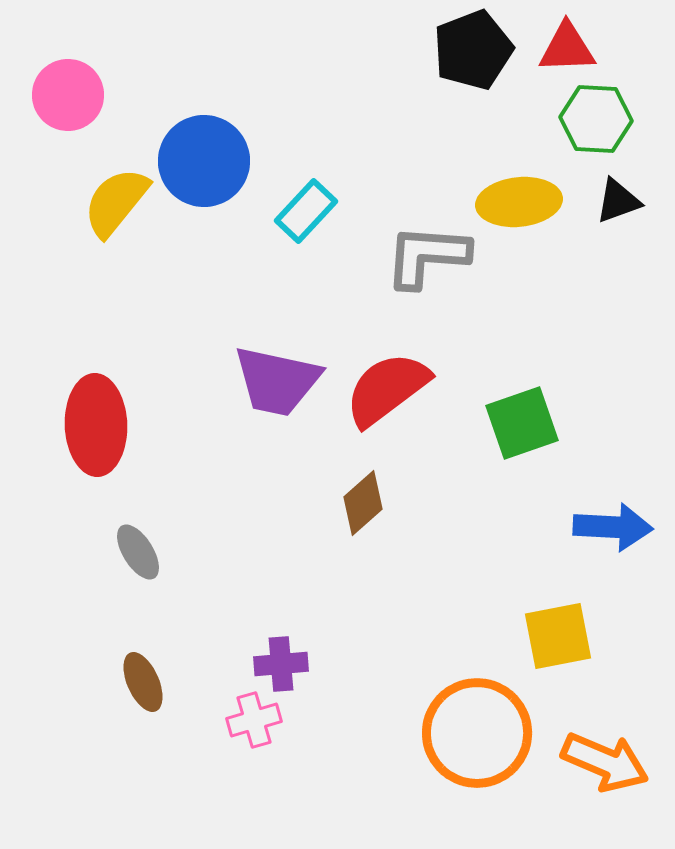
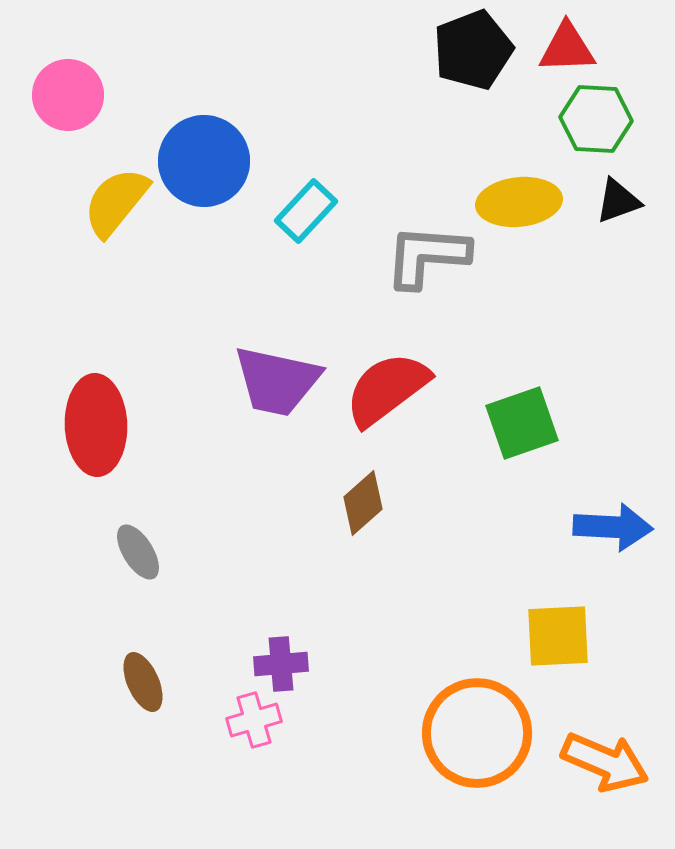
yellow square: rotated 8 degrees clockwise
